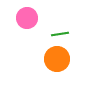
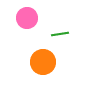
orange circle: moved 14 px left, 3 px down
